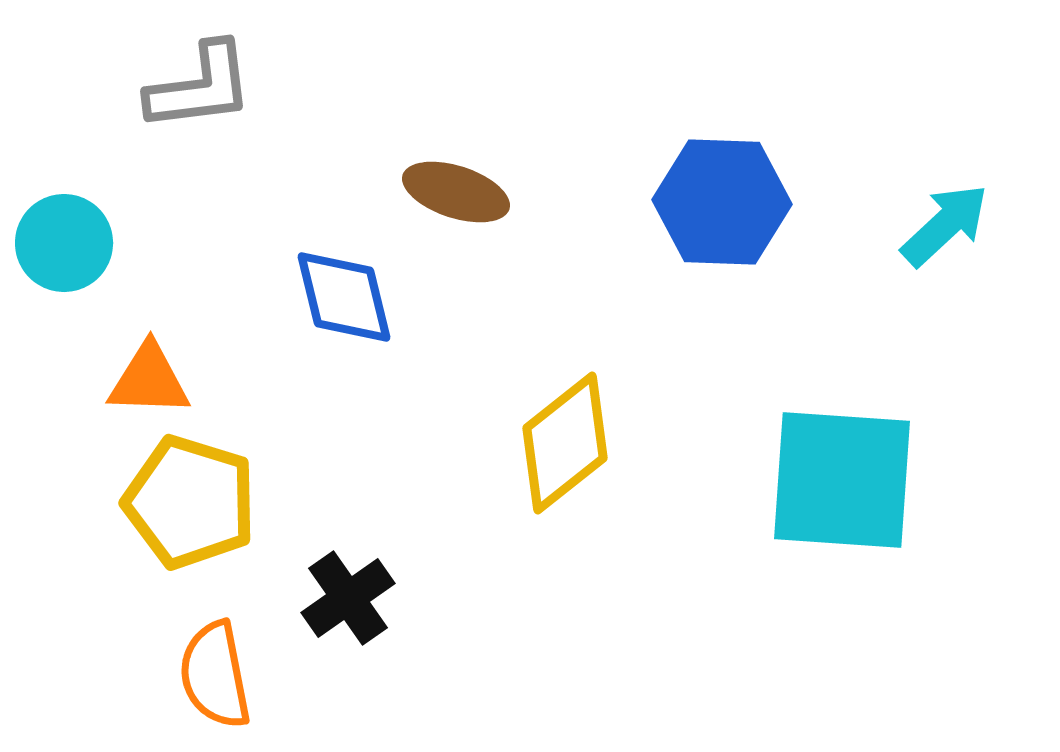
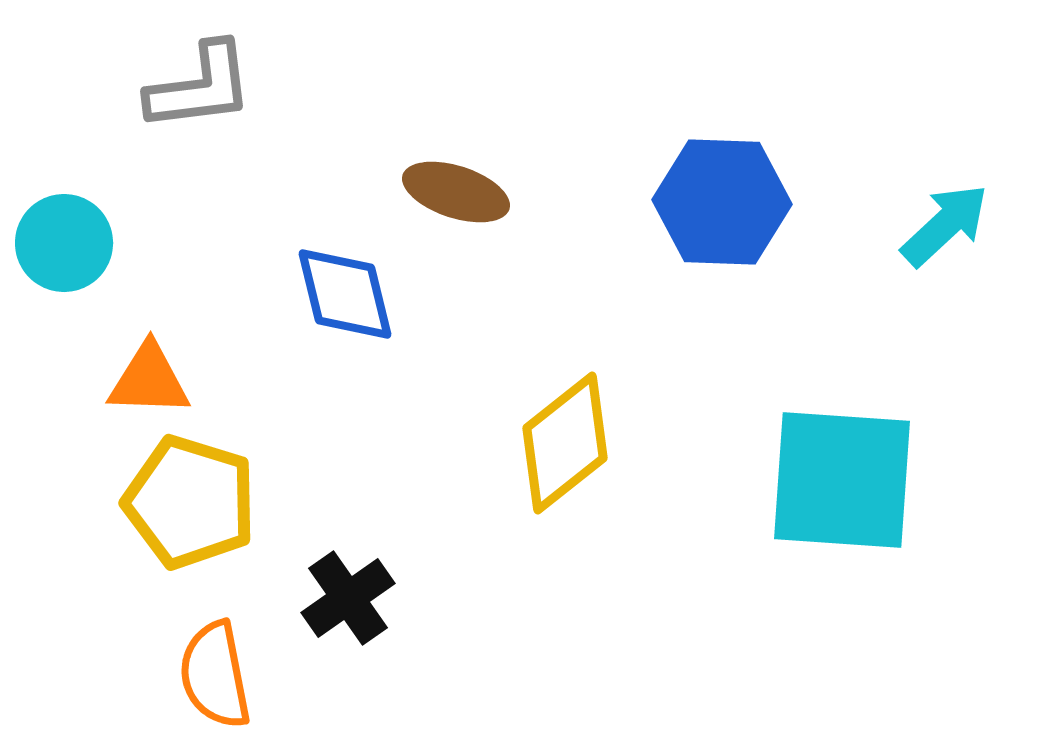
blue diamond: moved 1 px right, 3 px up
